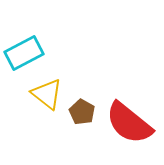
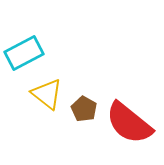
brown pentagon: moved 2 px right, 3 px up
